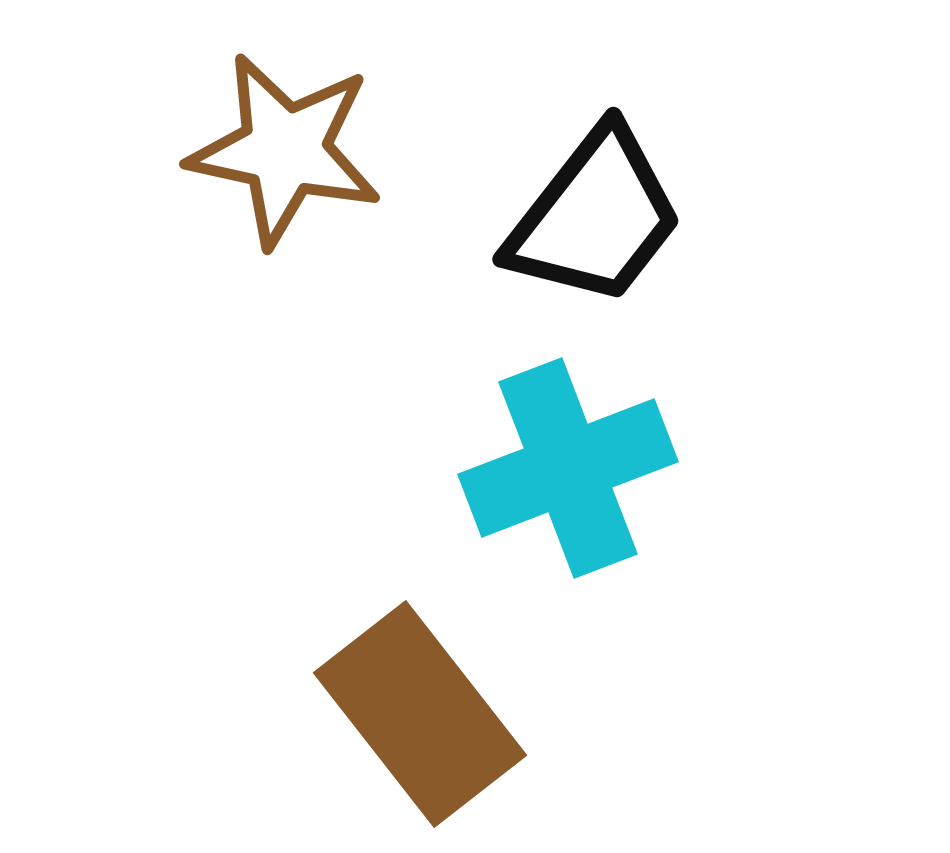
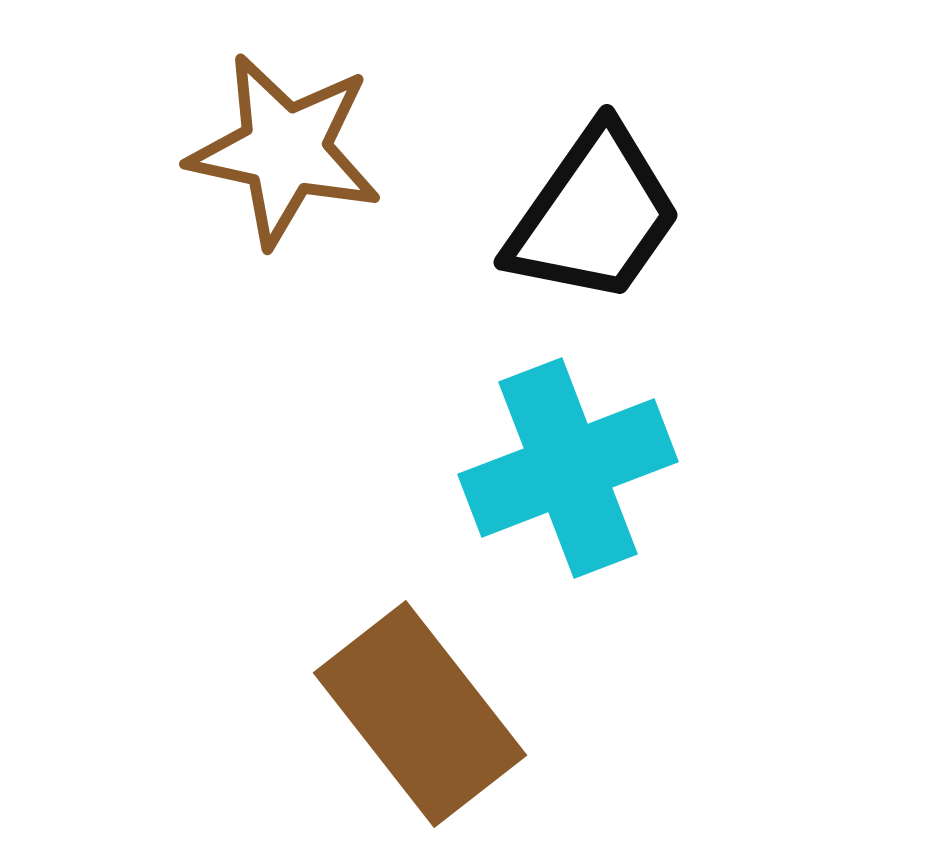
black trapezoid: moved 1 px left, 2 px up; rotated 3 degrees counterclockwise
